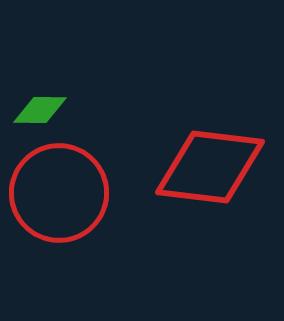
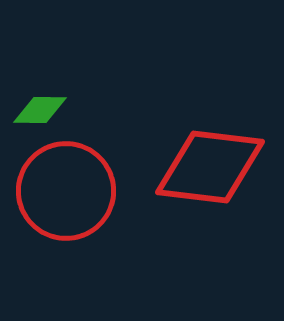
red circle: moved 7 px right, 2 px up
